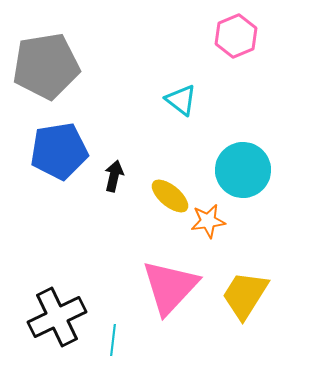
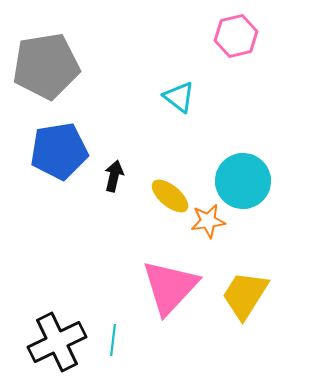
pink hexagon: rotated 9 degrees clockwise
cyan triangle: moved 2 px left, 3 px up
cyan circle: moved 11 px down
black cross: moved 25 px down
